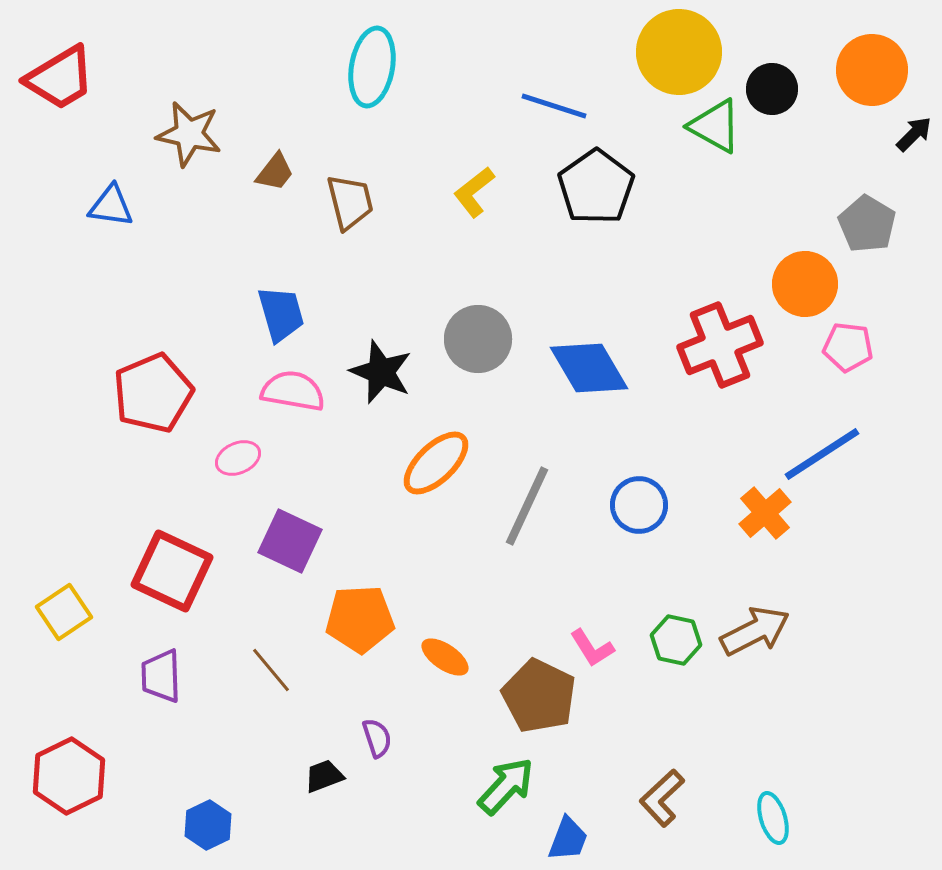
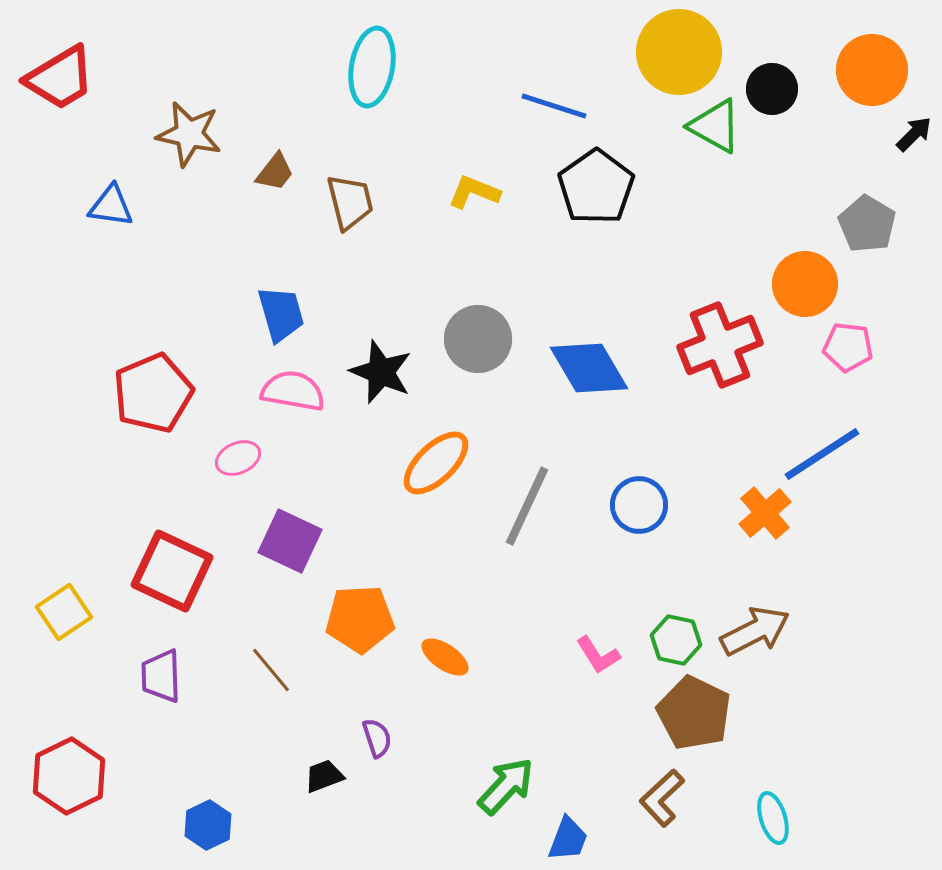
yellow L-shape at (474, 192): rotated 60 degrees clockwise
pink L-shape at (592, 648): moved 6 px right, 7 px down
brown pentagon at (539, 696): moved 155 px right, 17 px down
